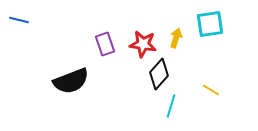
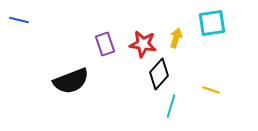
cyan square: moved 2 px right, 1 px up
yellow line: rotated 12 degrees counterclockwise
